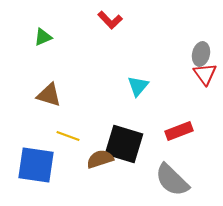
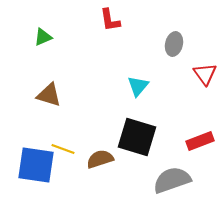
red L-shape: rotated 35 degrees clockwise
gray ellipse: moved 27 px left, 10 px up
red rectangle: moved 21 px right, 10 px down
yellow line: moved 5 px left, 13 px down
black square: moved 13 px right, 7 px up
gray semicircle: rotated 117 degrees clockwise
